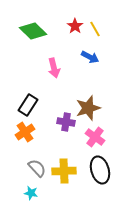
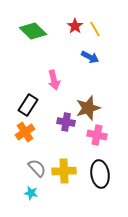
pink arrow: moved 12 px down
pink cross: moved 2 px right, 2 px up; rotated 24 degrees counterclockwise
black ellipse: moved 4 px down; rotated 8 degrees clockwise
